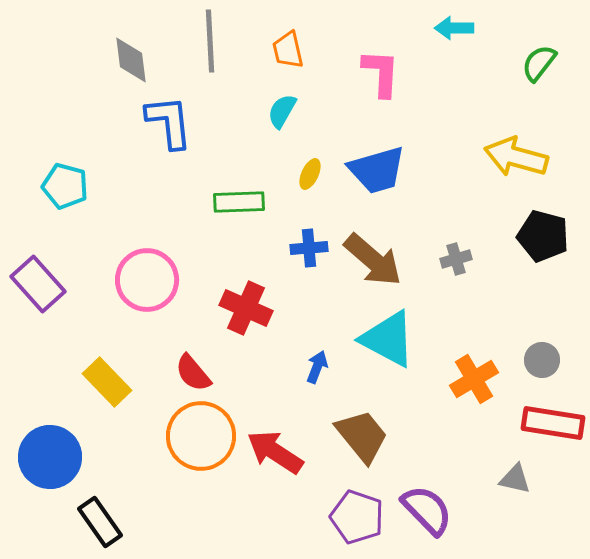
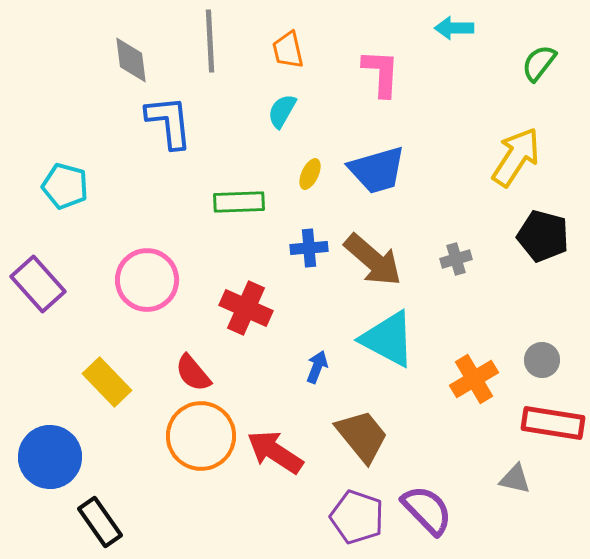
yellow arrow: rotated 108 degrees clockwise
